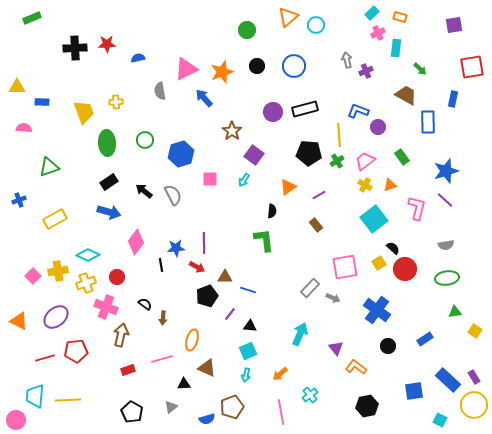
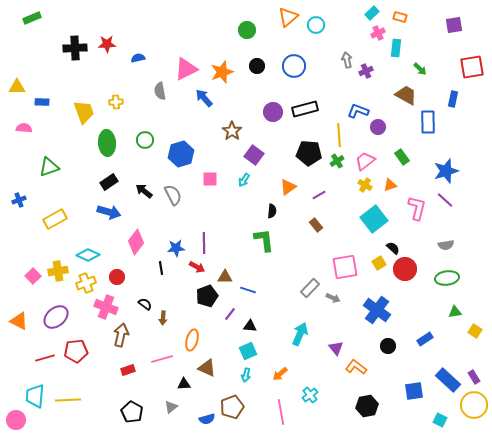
black line at (161, 265): moved 3 px down
